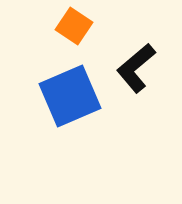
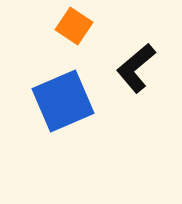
blue square: moved 7 px left, 5 px down
